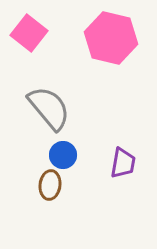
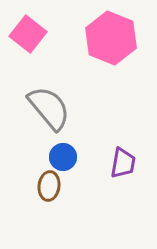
pink square: moved 1 px left, 1 px down
pink hexagon: rotated 9 degrees clockwise
blue circle: moved 2 px down
brown ellipse: moved 1 px left, 1 px down
